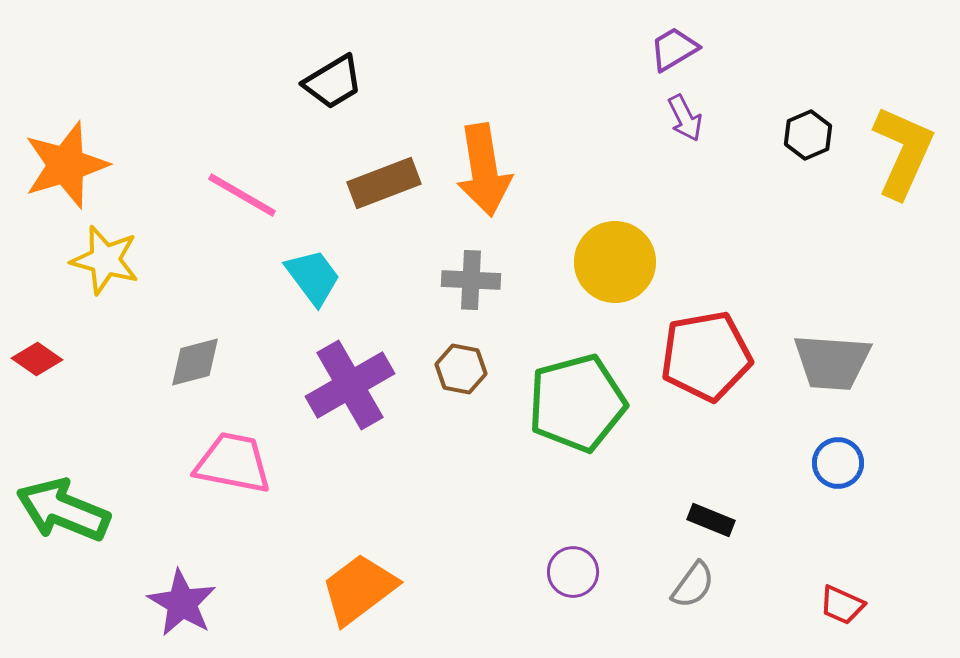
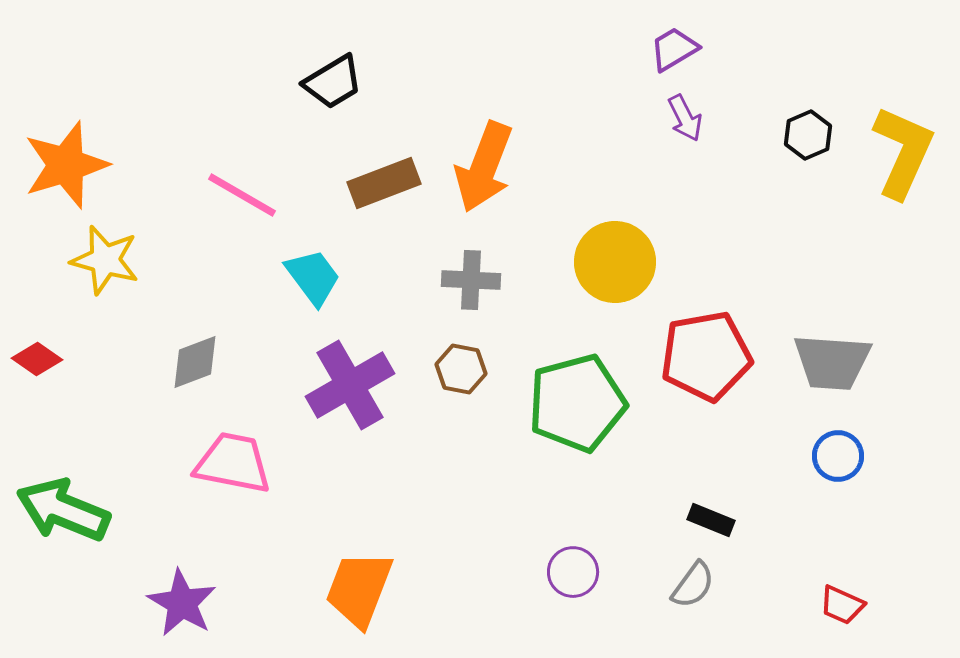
orange arrow: moved 3 px up; rotated 30 degrees clockwise
gray diamond: rotated 6 degrees counterclockwise
blue circle: moved 7 px up
orange trapezoid: rotated 32 degrees counterclockwise
